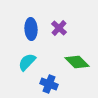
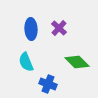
cyan semicircle: moved 1 px left; rotated 66 degrees counterclockwise
blue cross: moved 1 px left
